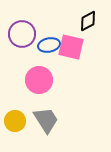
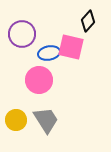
black diamond: rotated 20 degrees counterclockwise
blue ellipse: moved 8 px down
yellow circle: moved 1 px right, 1 px up
